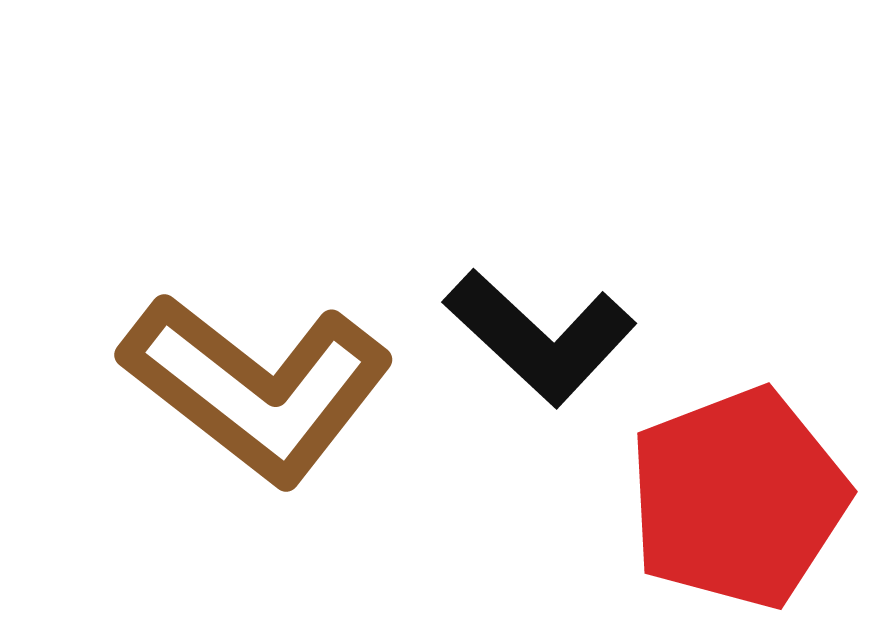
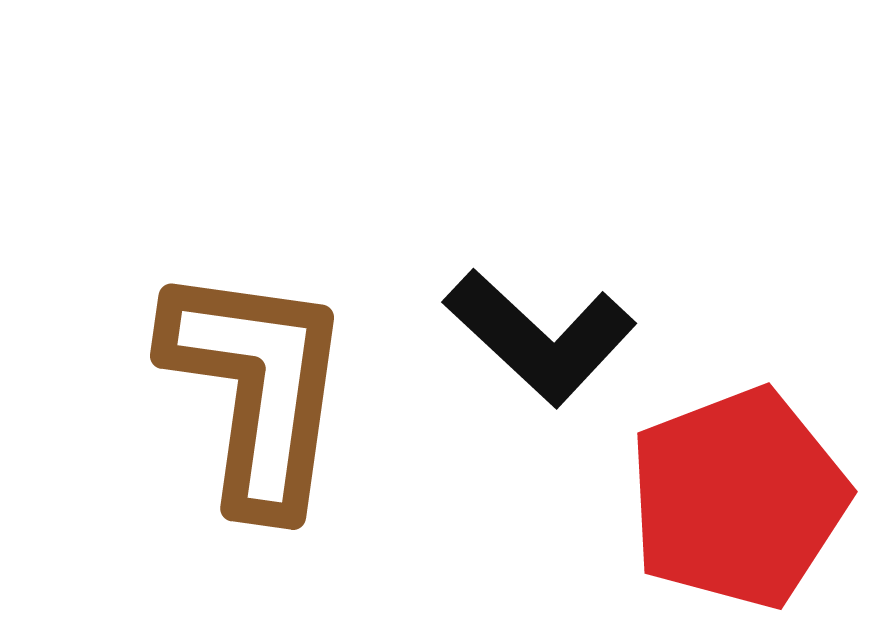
brown L-shape: rotated 120 degrees counterclockwise
